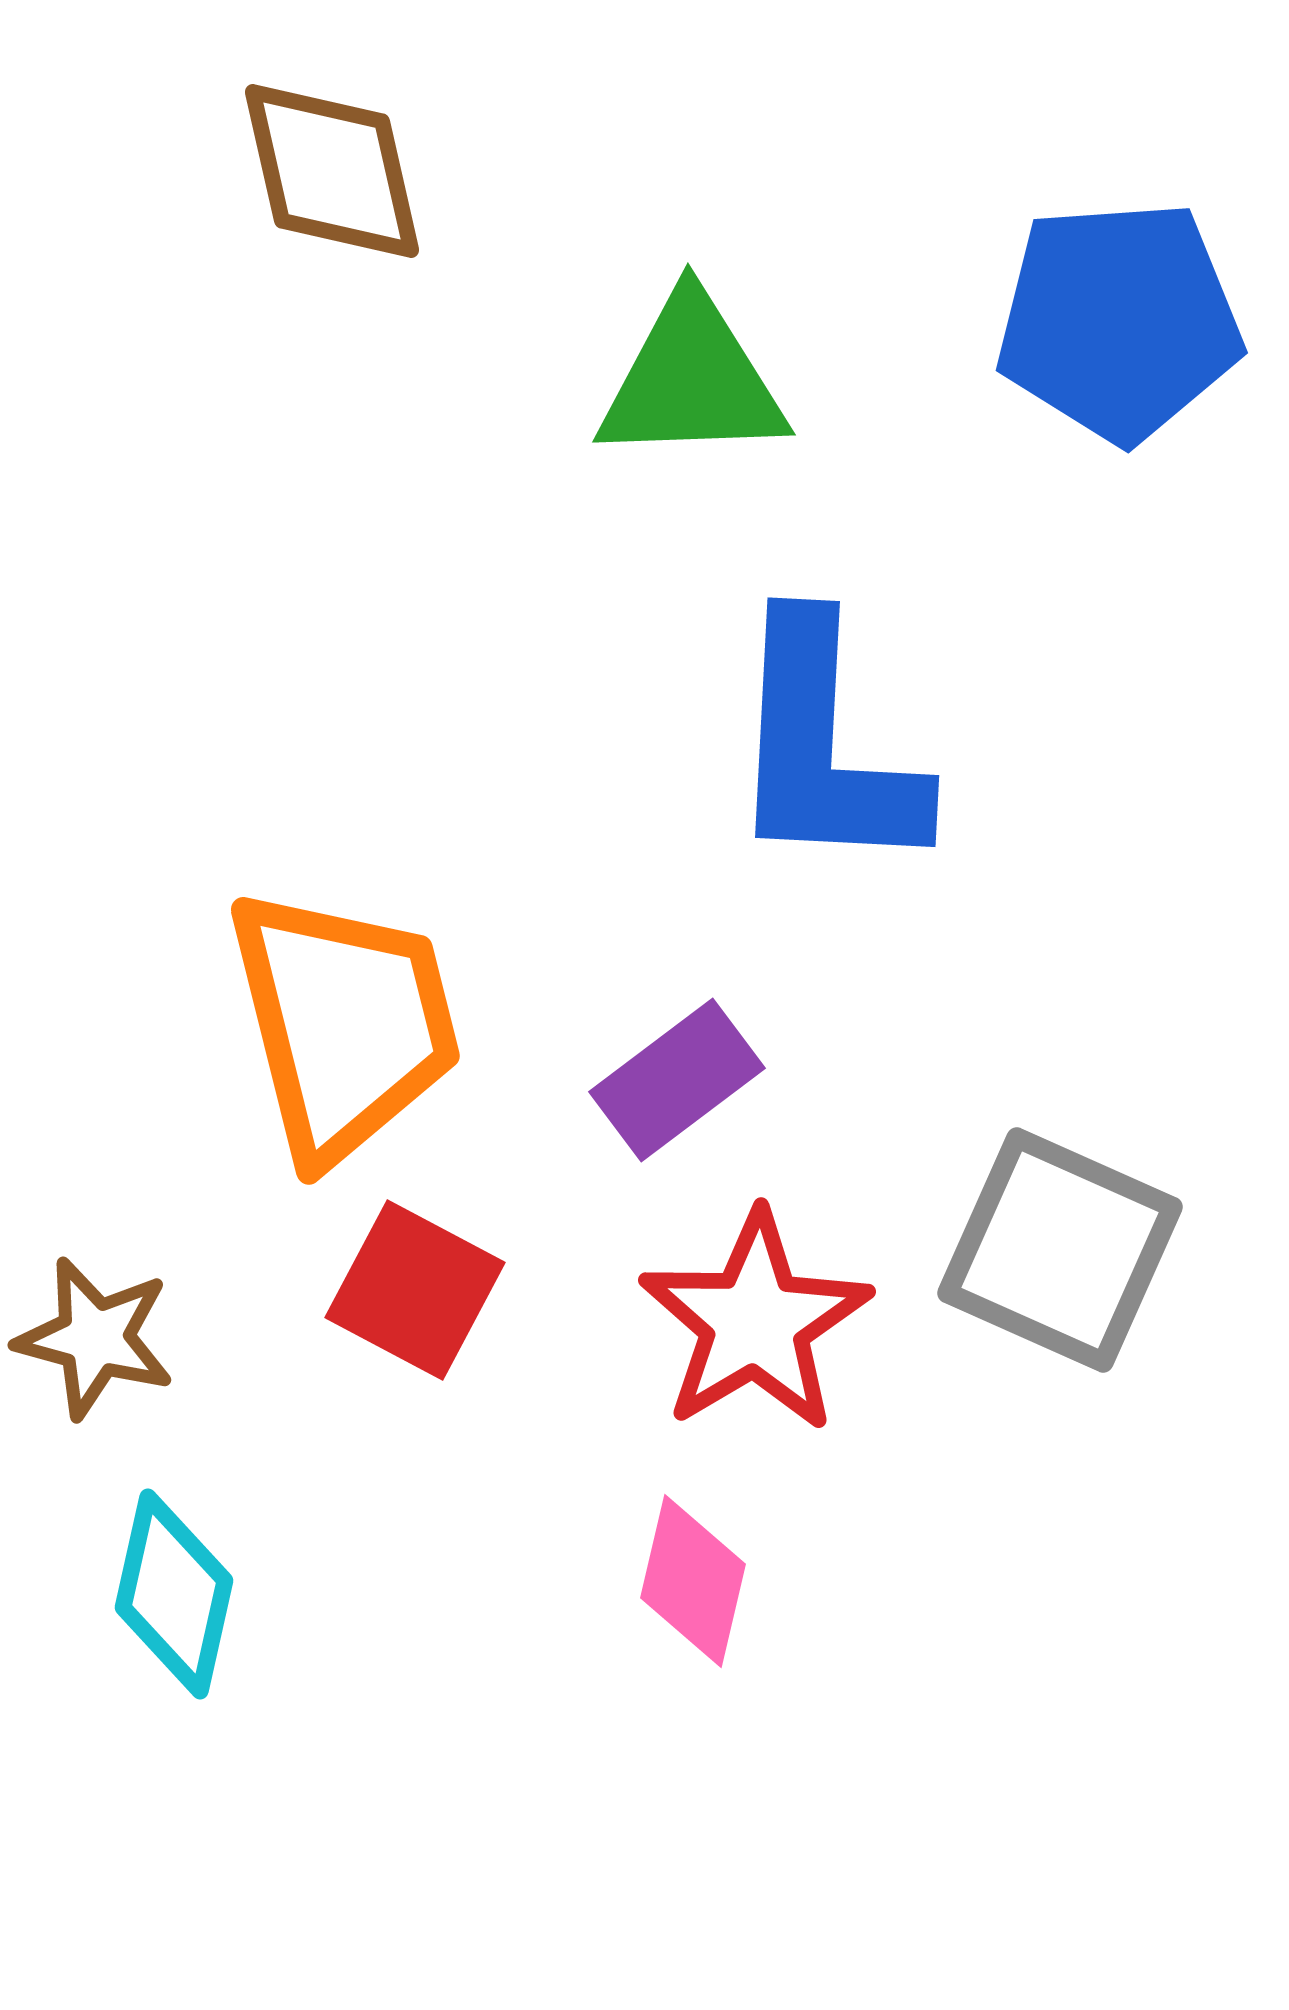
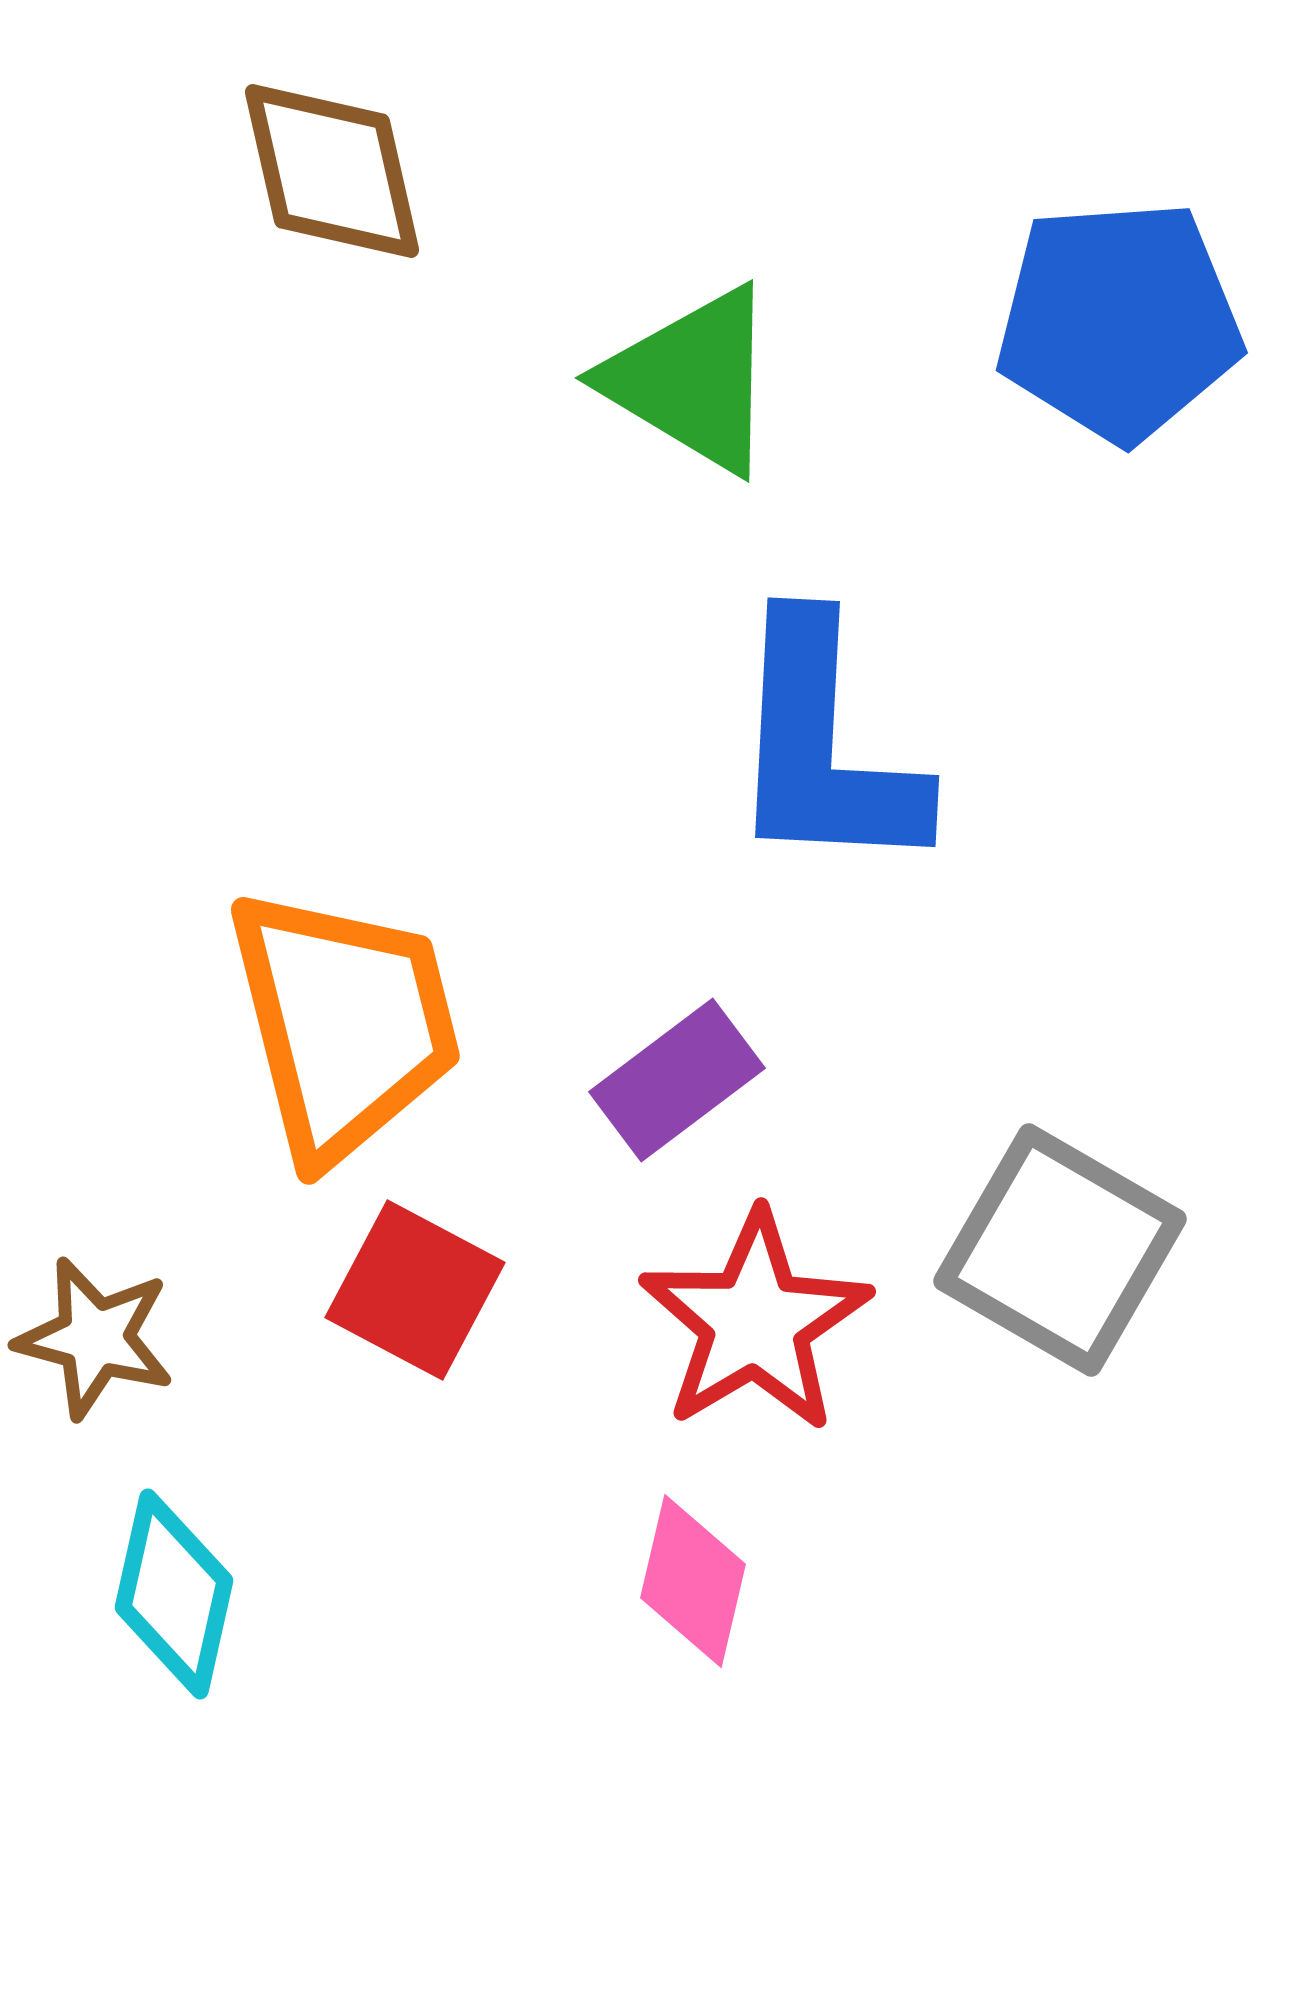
green triangle: rotated 33 degrees clockwise
gray square: rotated 6 degrees clockwise
